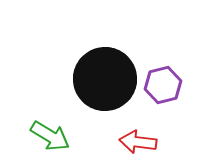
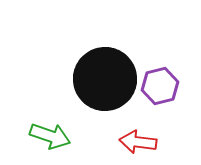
purple hexagon: moved 3 px left, 1 px down
green arrow: rotated 12 degrees counterclockwise
